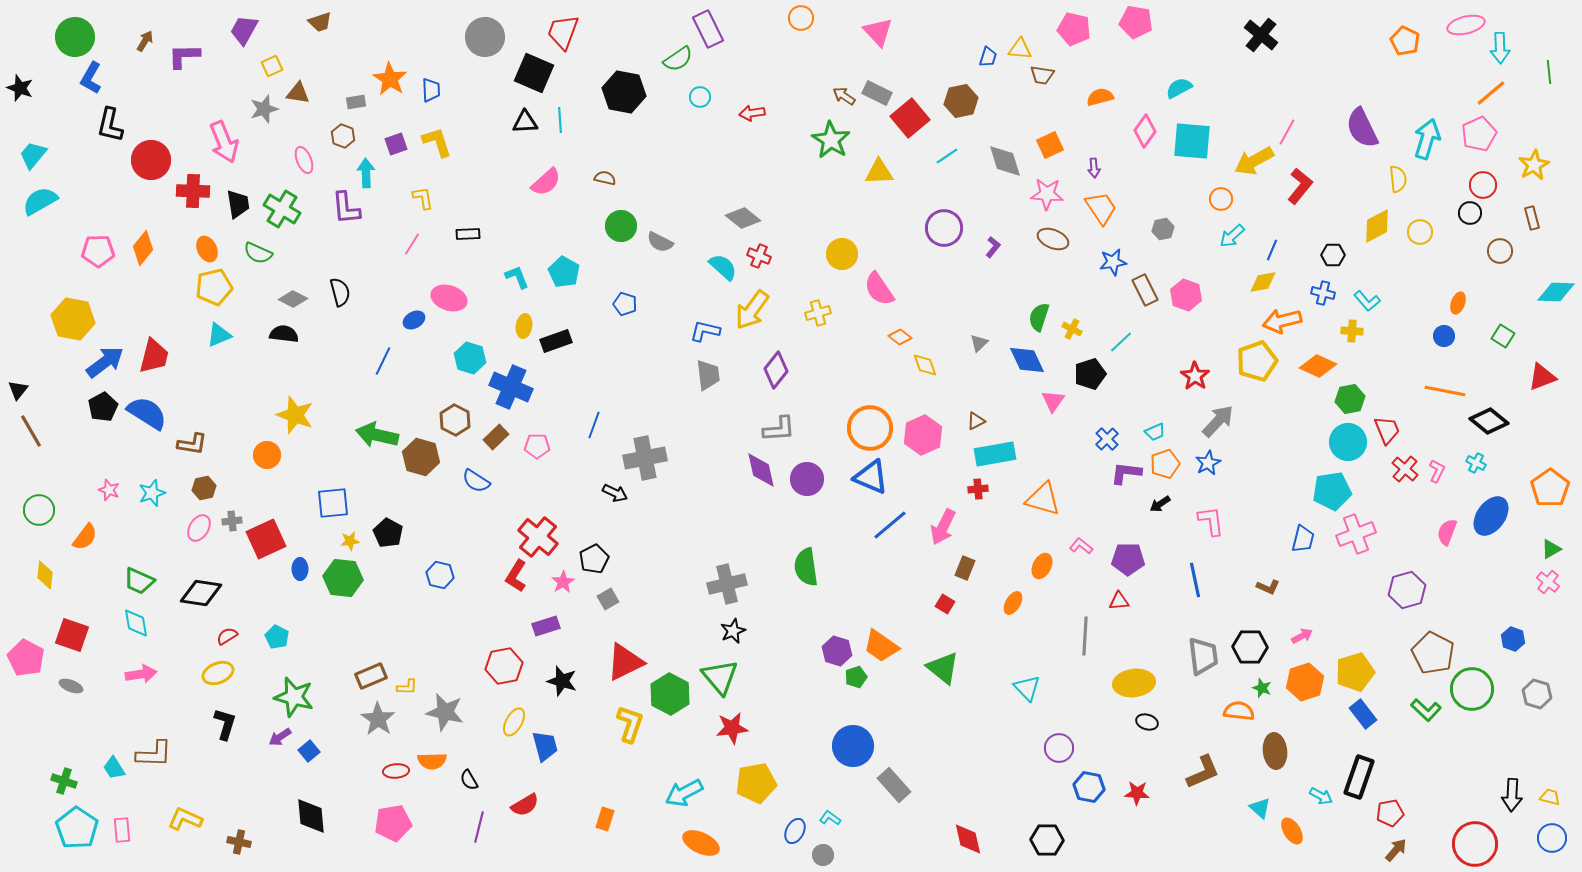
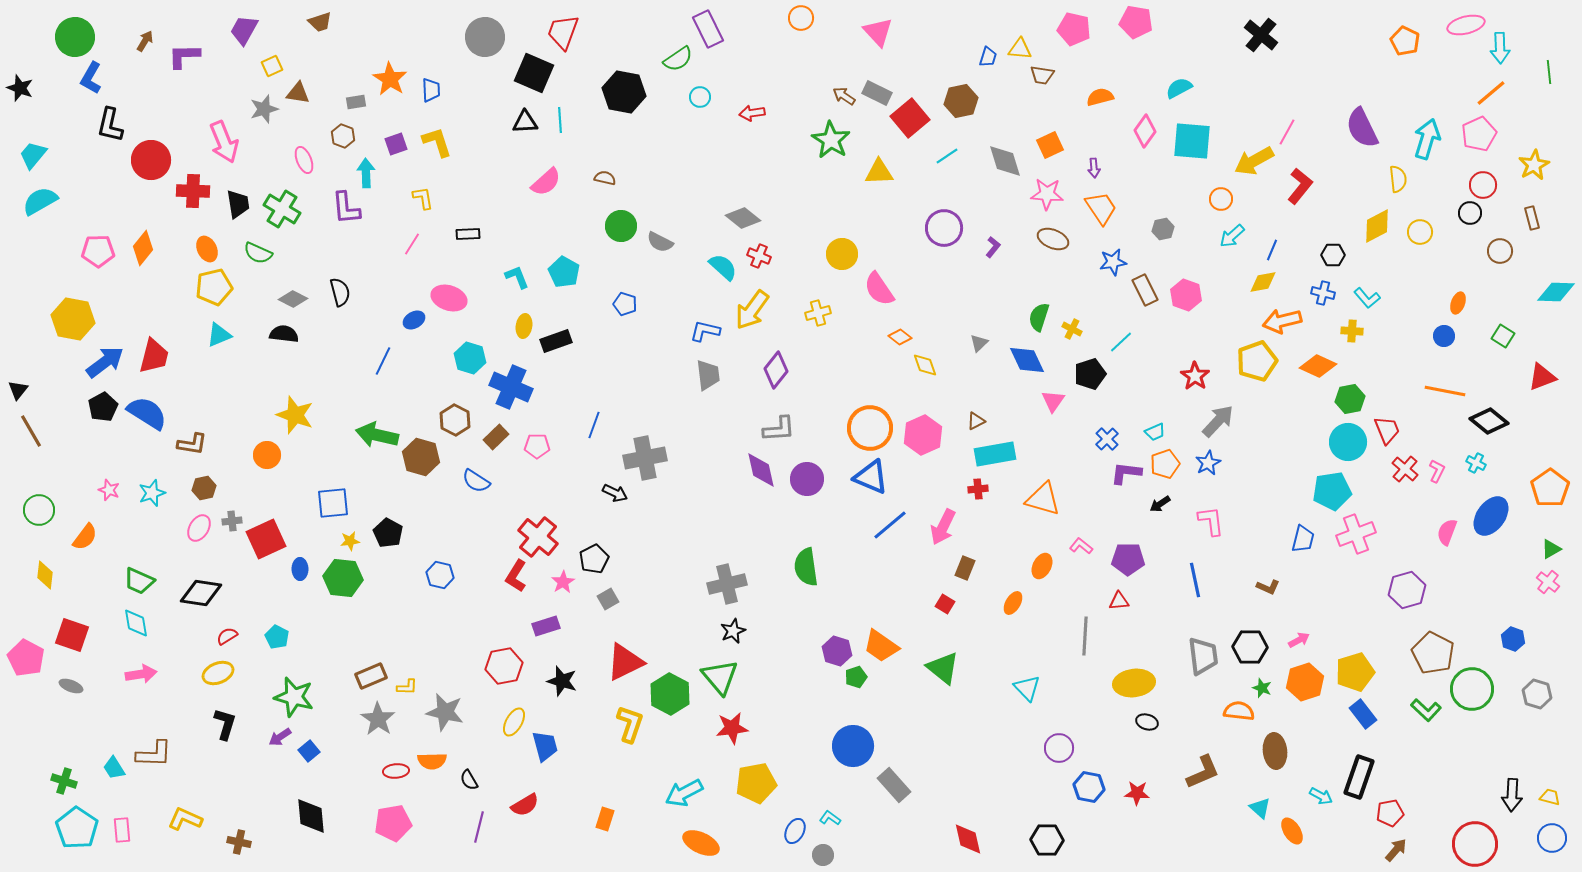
cyan L-shape at (1367, 301): moved 3 px up
pink arrow at (1302, 636): moved 3 px left, 4 px down
